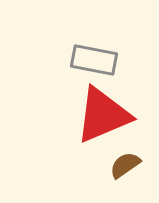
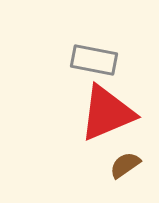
red triangle: moved 4 px right, 2 px up
